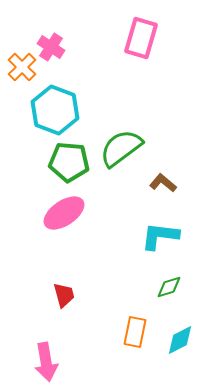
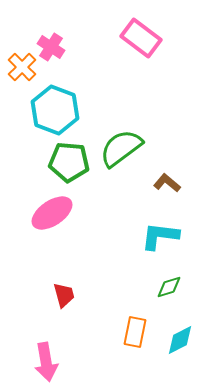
pink rectangle: rotated 69 degrees counterclockwise
brown L-shape: moved 4 px right
pink ellipse: moved 12 px left
